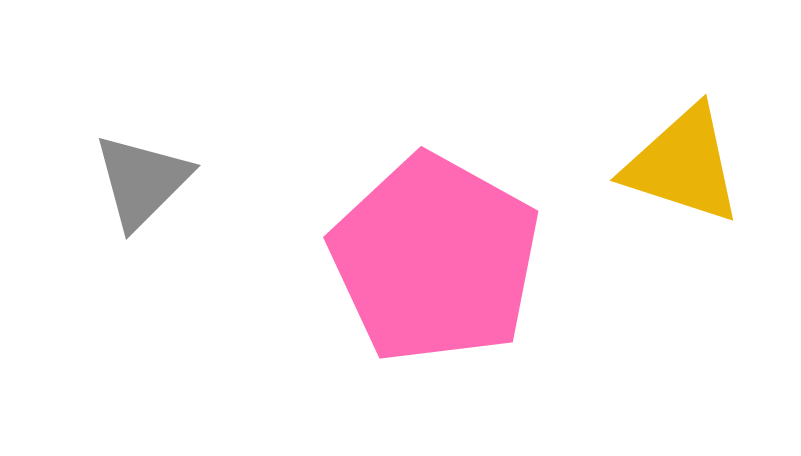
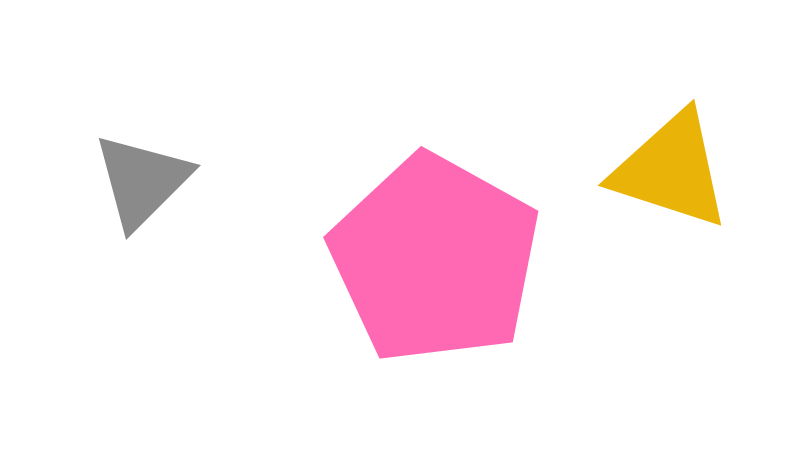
yellow triangle: moved 12 px left, 5 px down
